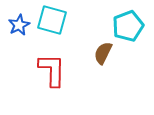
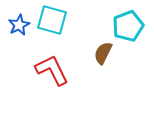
red L-shape: rotated 27 degrees counterclockwise
